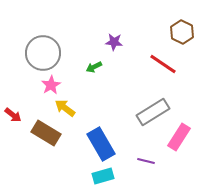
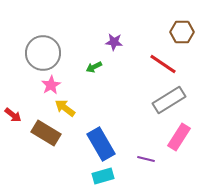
brown hexagon: rotated 25 degrees counterclockwise
gray rectangle: moved 16 px right, 12 px up
purple line: moved 2 px up
